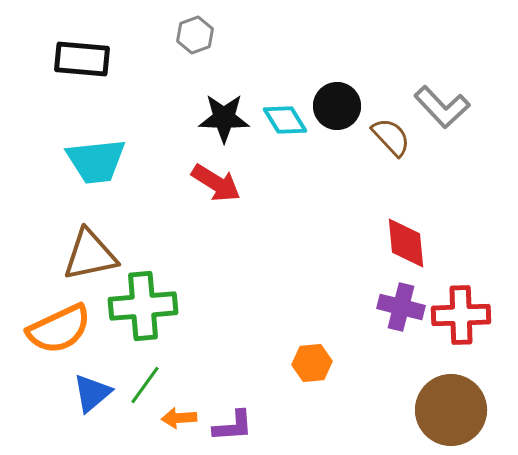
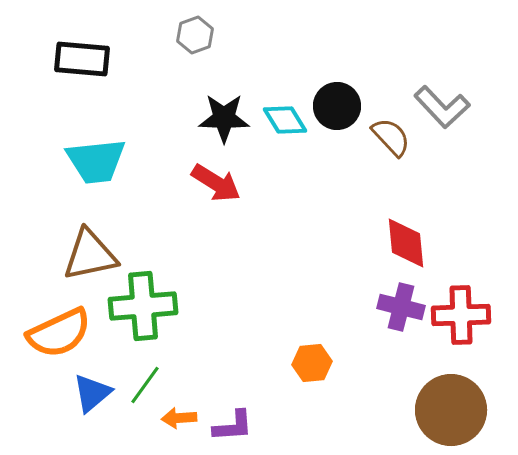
orange semicircle: moved 4 px down
